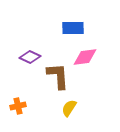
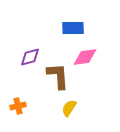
purple diamond: rotated 40 degrees counterclockwise
